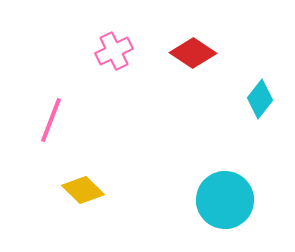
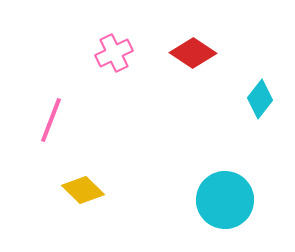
pink cross: moved 2 px down
